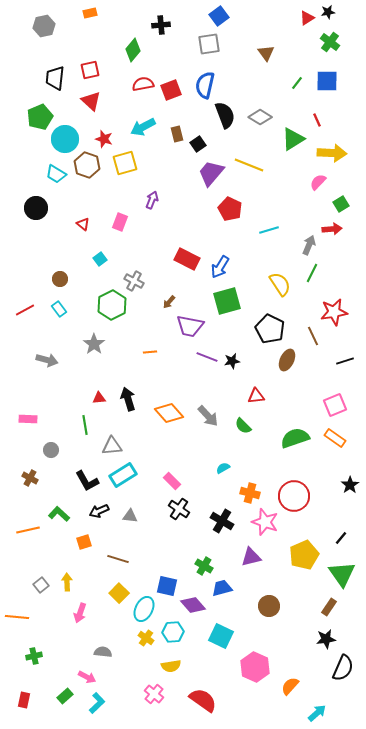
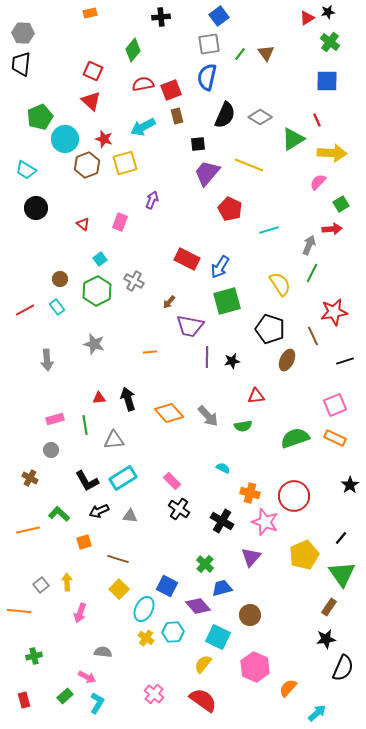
black cross at (161, 25): moved 8 px up
gray hexagon at (44, 26): moved 21 px left, 7 px down; rotated 15 degrees clockwise
red square at (90, 70): moved 3 px right, 1 px down; rotated 36 degrees clockwise
black trapezoid at (55, 78): moved 34 px left, 14 px up
green line at (297, 83): moved 57 px left, 29 px up
blue semicircle at (205, 85): moved 2 px right, 8 px up
black semicircle at (225, 115): rotated 44 degrees clockwise
brown rectangle at (177, 134): moved 18 px up
black square at (198, 144): rotated 28 degrees clockwise
brown hexagon at (87, 165): rotated 20 degrees clockwise
purple trapezoid at (211, 173): moved 4 px left
cyan trapezoid at (56, 174): moved 30 px left, 4 px up
green hexagon at (112, 305): moved 15 px left, 14 px up
cyan rectangle at (59, 309): moved 2 px left, 2 px up
black pentagon at (270, 329): rotated 8 degrees counterclockwise
gray star at (94, 344): rotated 20 degrees counterclockwise
purple line at (207, 357): rotated 70 degrees clockwise
gray arrow at (47, 360): rotated 70 degrees clockwise
pink rectangle at (28, 419): moved 27 px right; rotated 18 degrees counterclockwise
green semicircle at (243, 426): rotated 54 degrees counterclockwise
orange rectangle at (335, 438): rotated 10 degrees counterclockwise
gray triangle at (112, 446): moved 2 px right, 6 px up
cyan semicircle at (223, 468): rotated 56 degrees clockwise
cyan rectangle at (123, 475): moved 3 px down
purple triangle at (251, 557): rotated 35 degrees counterclockwise
green cross at (204, 566): moved 1 px right, 2 px up; rotated 12 degrees clockwise
blue square at (167, 586): rotated 15 degrees clockwise
yellow square at (119, 593): moved 4 px up
purple diamond at (193, 605): moved 5 px right, 1 px down
brown circle at (269, 606): moved 19 px left, 9 px down
orange line at (17, 617): moved 2 px right, 6 px up
cyan square at (221, 636): moved 3 px left, 1 px down
yellow semicircle at (171, 666): moved 32 px right, 2 px up; rotated 138 degrees clockwise
orange semicircle at (290, 686): moved 2 px left, 2 px down
red rectangle at (24, 700): rotated 28 degrees counterclockwise
cyan L-shape at (97, 703): rotated 15 degrees counterclockwise
